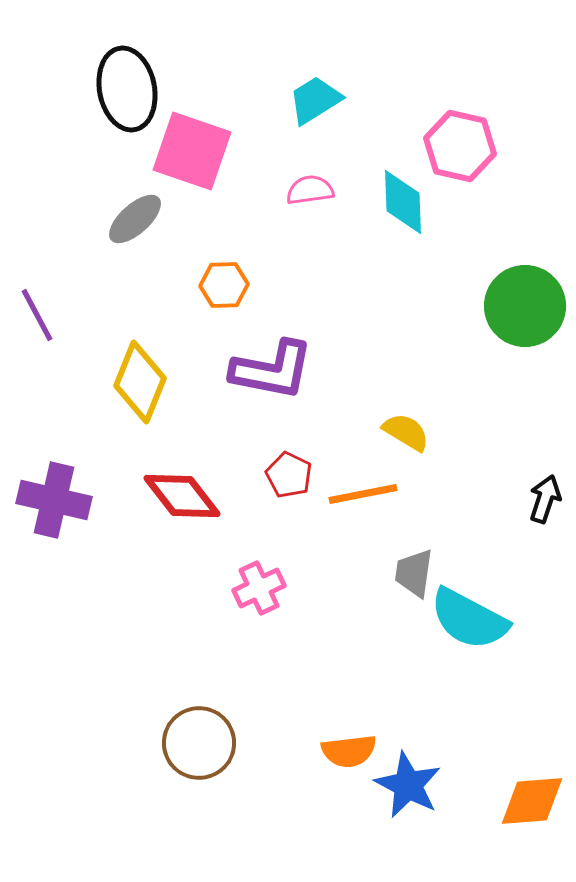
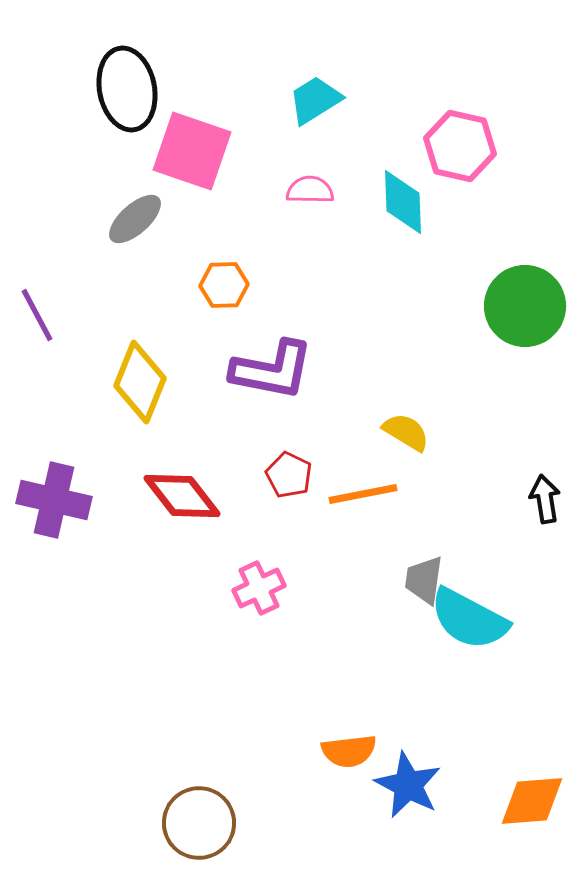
pink semicircle: rotated 9 degrees clockwise
black arrow: rotated 27 degrees counterclockwise
gray trapezoid: moved 10 px right, 7 px down
brown circle: moved 80 px down
